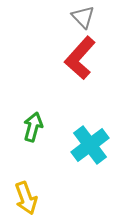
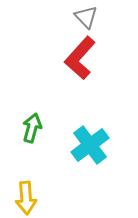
gray triangle: moved 3 px right
green arrow: moved 1 px left, 1 px down
yellow arrow: rotated 16 degrees clockwise
